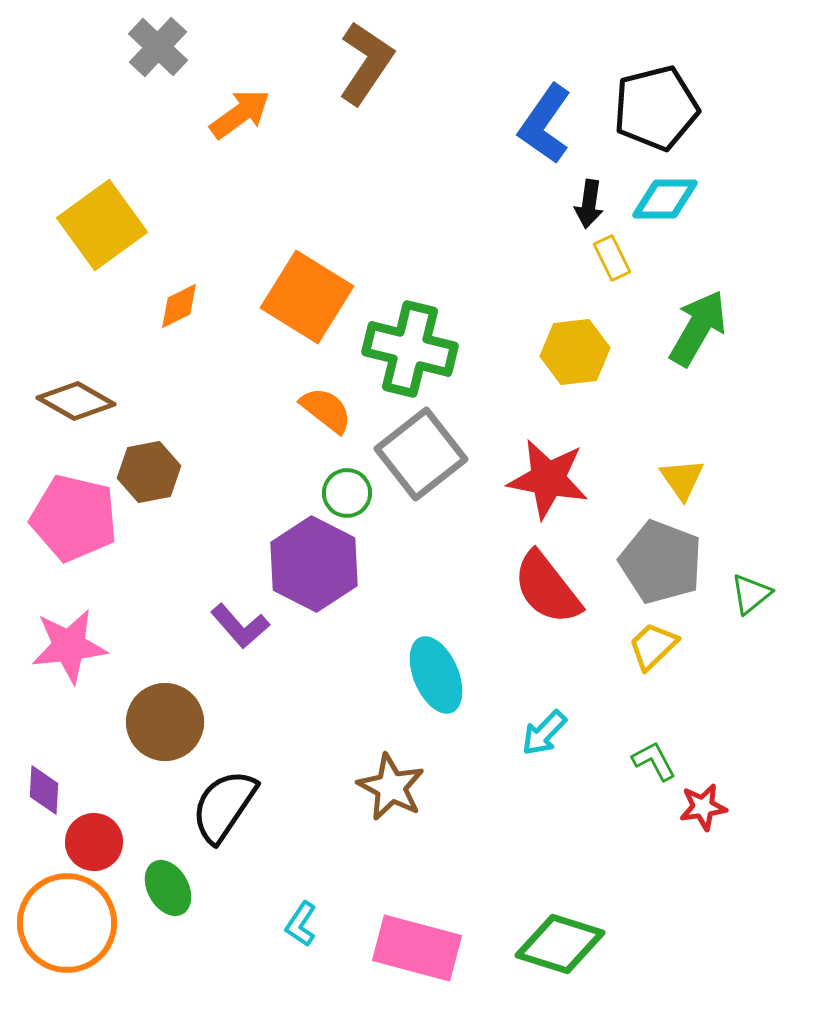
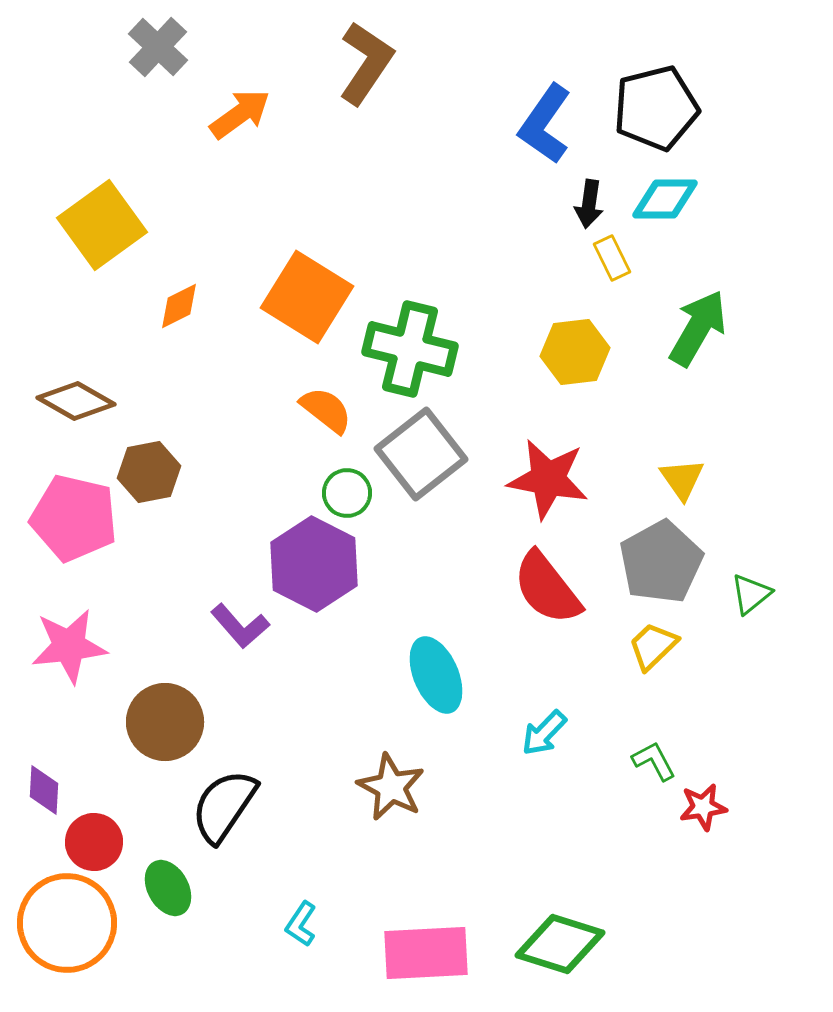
gray pentagon at (661, 562): rotated 22 degrees clockwise
pink rectangle at (417, 948): moved 9 px right, 5 px down; rotated 18 degrees counterclockwise
